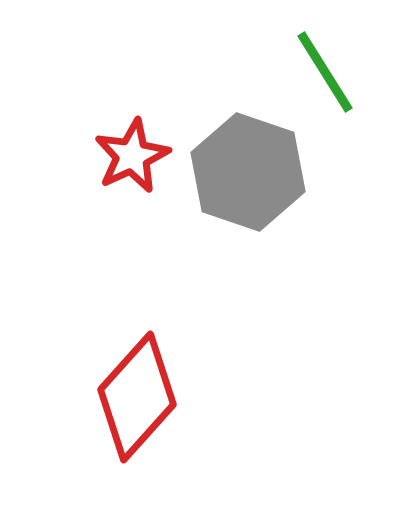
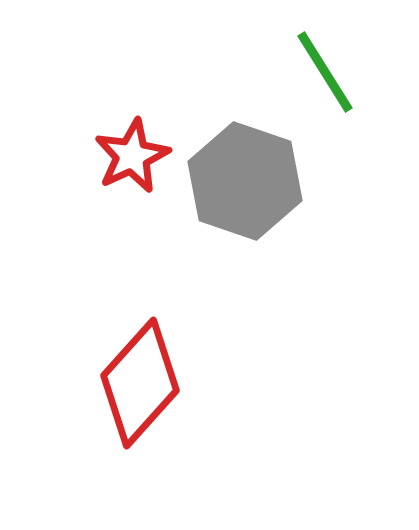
gray hexagon: moved 3 px left, 9 px down
red diamond: moved 3 px right, 14 px up
